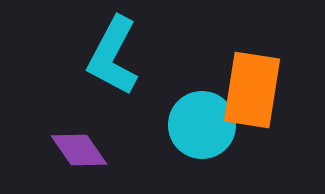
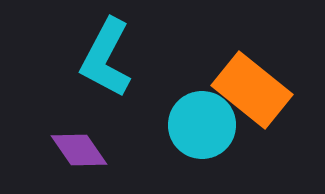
cyan L-shape: moved 7 px left, 2 px down
orange rectangle: rotated 60 degrees counterclockwise
